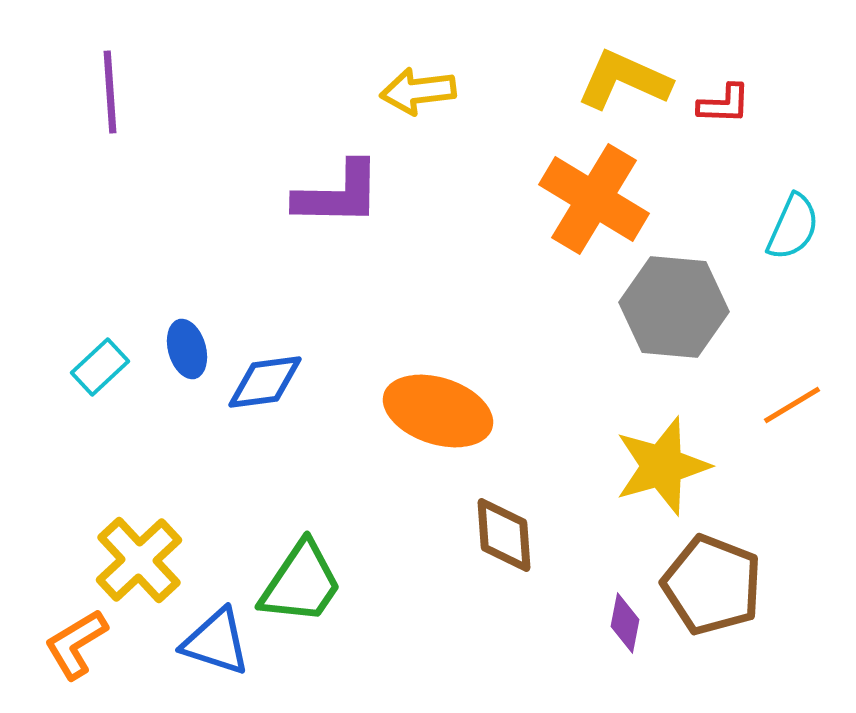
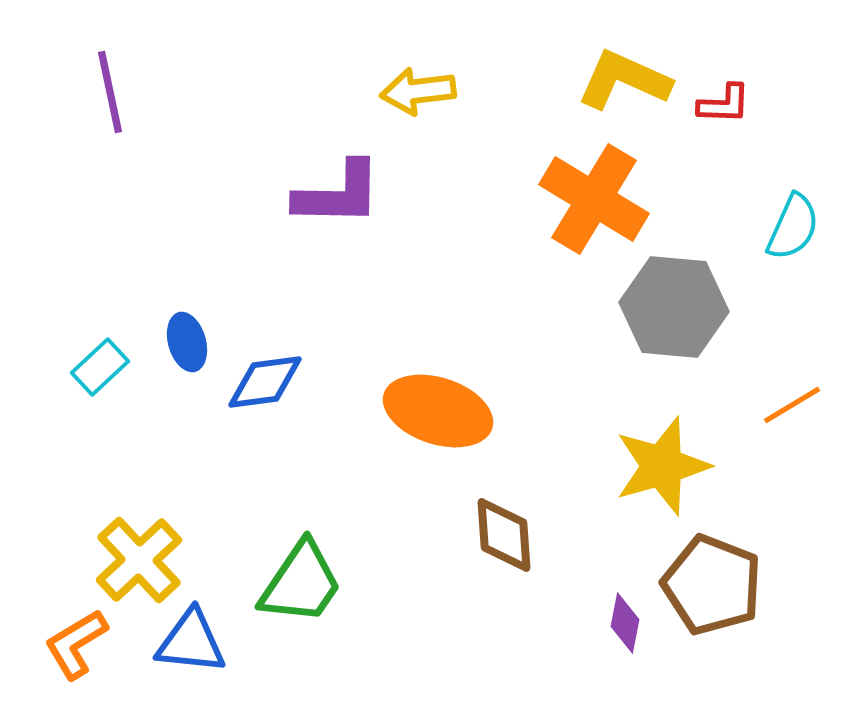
purple line: rotated 8 degrees counterclockwise
blue ellipse: moved 7 px up
blue triangle: moved 25 px left; rotated 12 degrees counterclockwise
